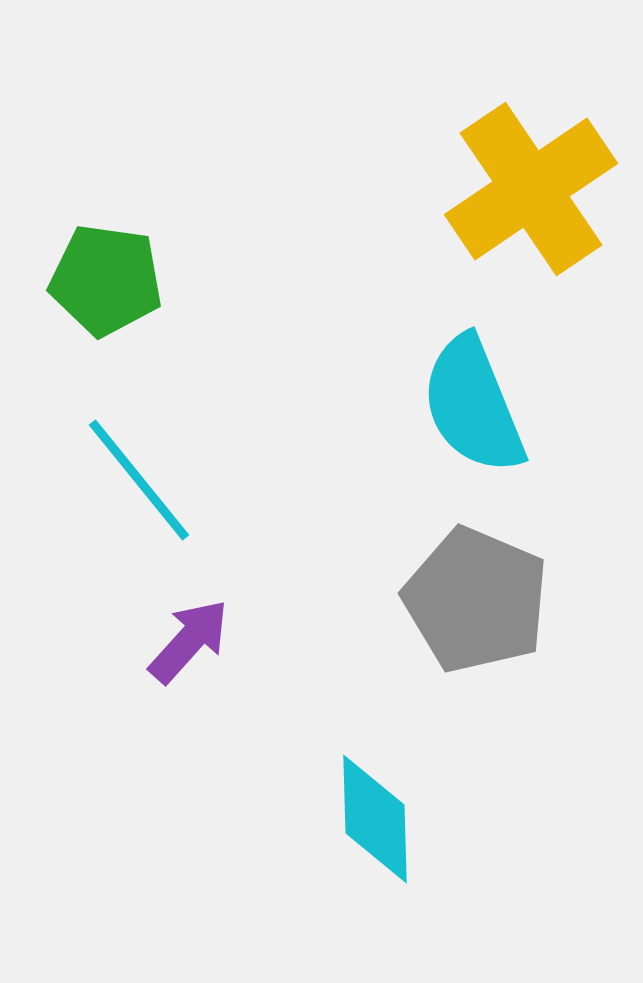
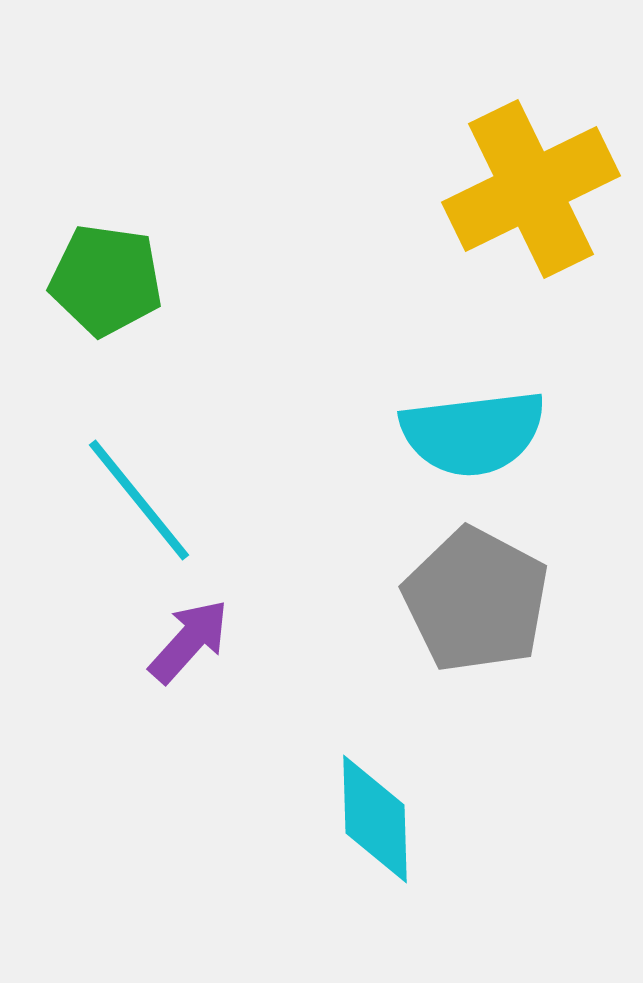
yellow cross: rotated 8 degrees clockwise
cyan semicircle: moved 28 px down; rotated 75 degrees counterclockwise
cyan line: moved 20 px down
gray pentagon: rotated 5 degrees clockwise
